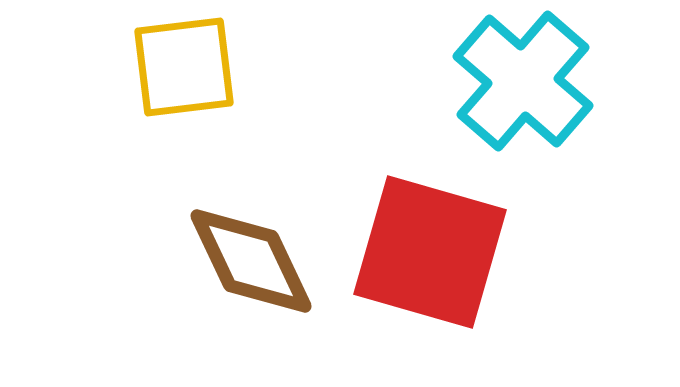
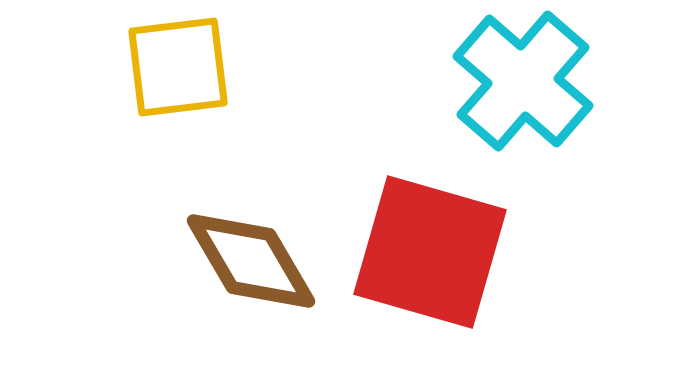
yellow square: moved 6 px left
brown diamond: rotated 5 degrees counterclockwise
